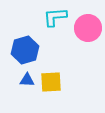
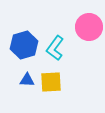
cyan L-shape: moved 31 px down; rotated 50 degrees counterclockwise
pink circle: moved 1 px right, 1 px up
blue hexagon: moved 1 px left, 5 px up
